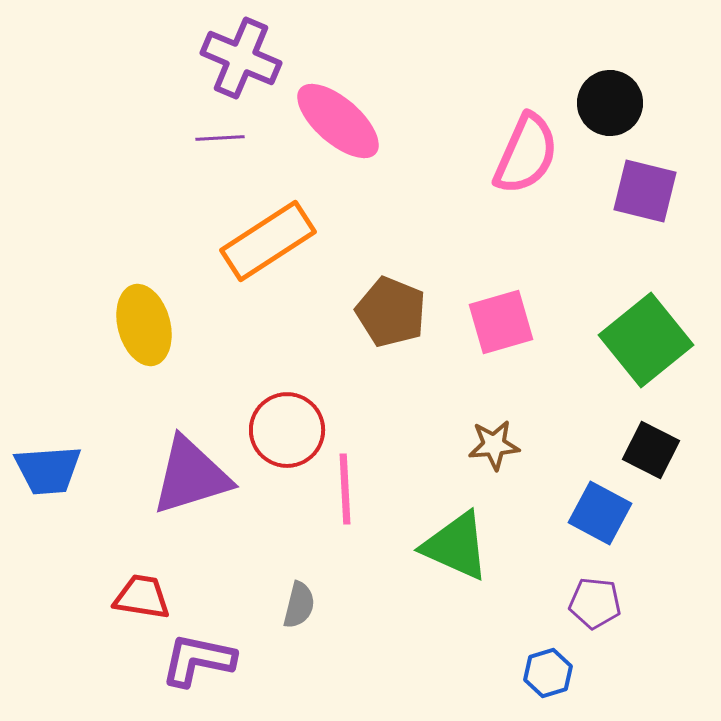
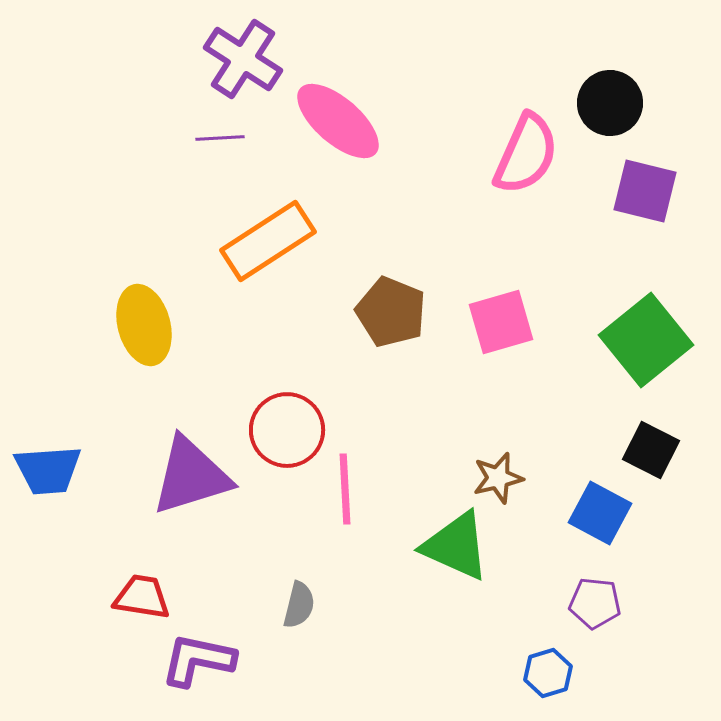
purple cross: moved 2 px right, 1 px down; rotated 10 degrees clockwise
brown star: moved 4 px right, 33 px down; rotated 9 degrees counterclockwise
